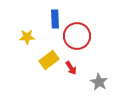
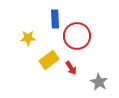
yellow star: moved 1 px right, 1 px down
